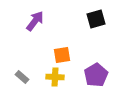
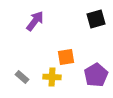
orange square: moved 4 px right, 2 px down
yellow cross: moved 3 px left
